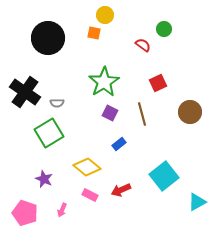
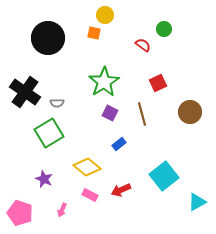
pink pentagon: moved 5 px left
